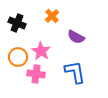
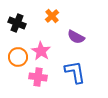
pink cross: moved 2 px right, 3 px down
